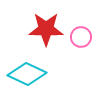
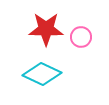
cyan diamond: moved 15 px right
